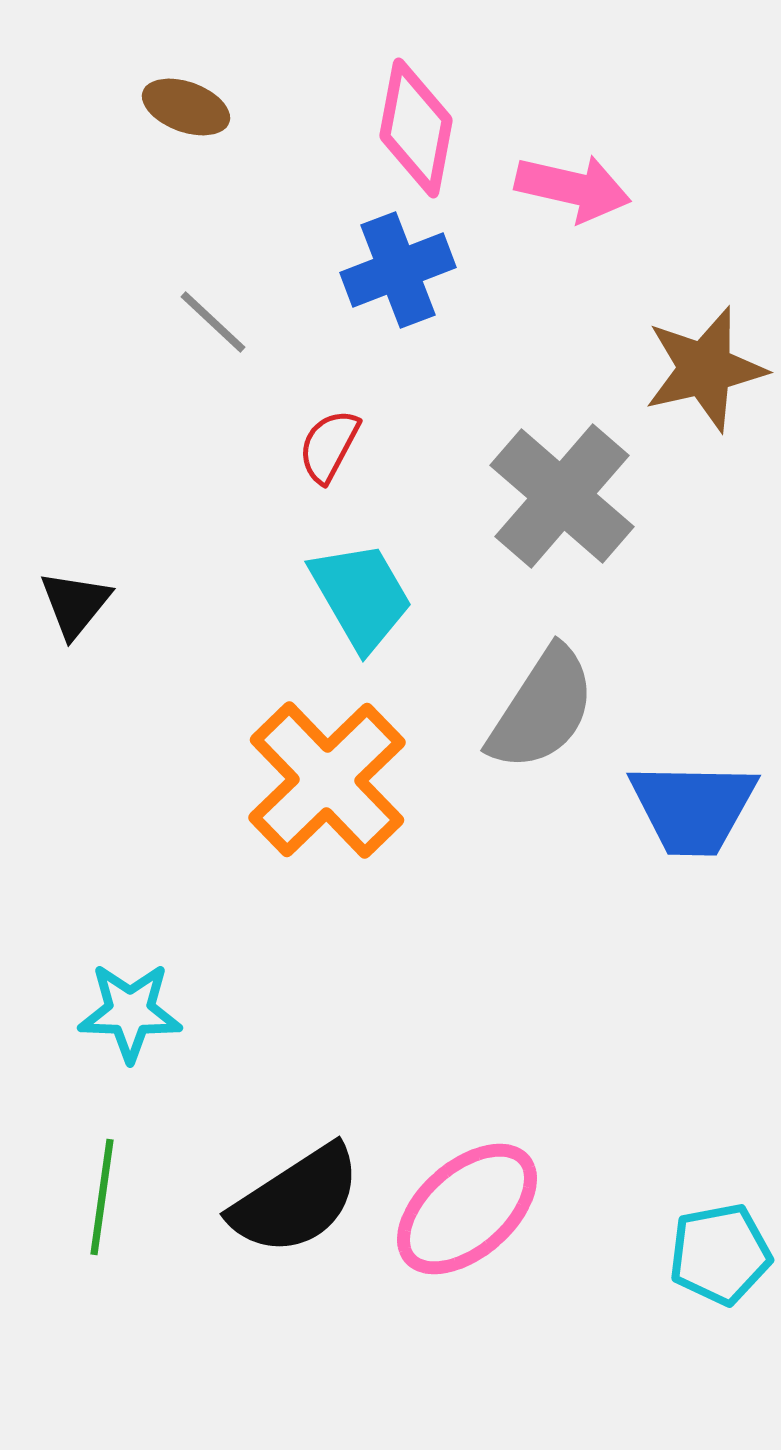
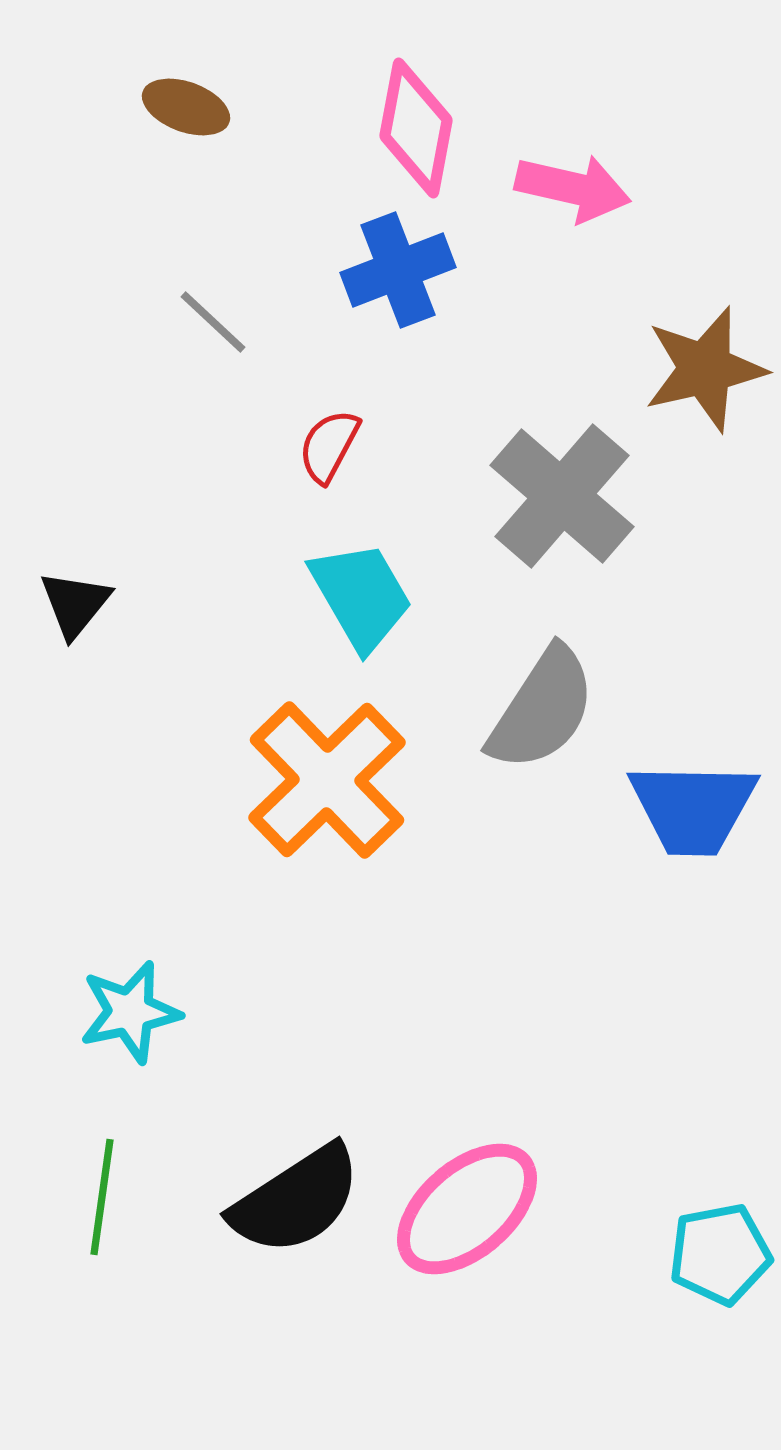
cyan star: rotated 14 degrees counterclockwise
